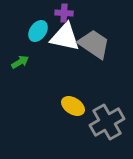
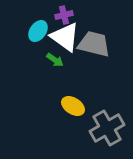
purple cross: moved 2 px down; rotated 18 degrees counterclockwise
white triangle: rotated 24 degrees clockwise
gray trapezoid: rotated 20 degrees counterclockwise
green arrow: moved 35 px right, 2 px up; rotated 66 degrees clockwise
gray cross: moved 6 px down
